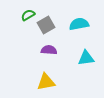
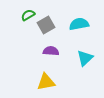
purple semicircle: moved 2 px right, 1 px down
cyan triangle: moved 1 px left; rotated 36 degrees counterclockwise
